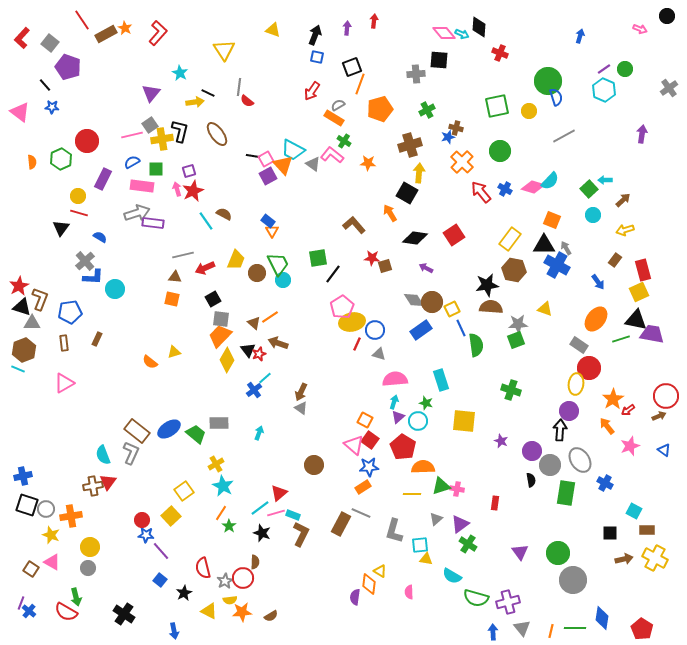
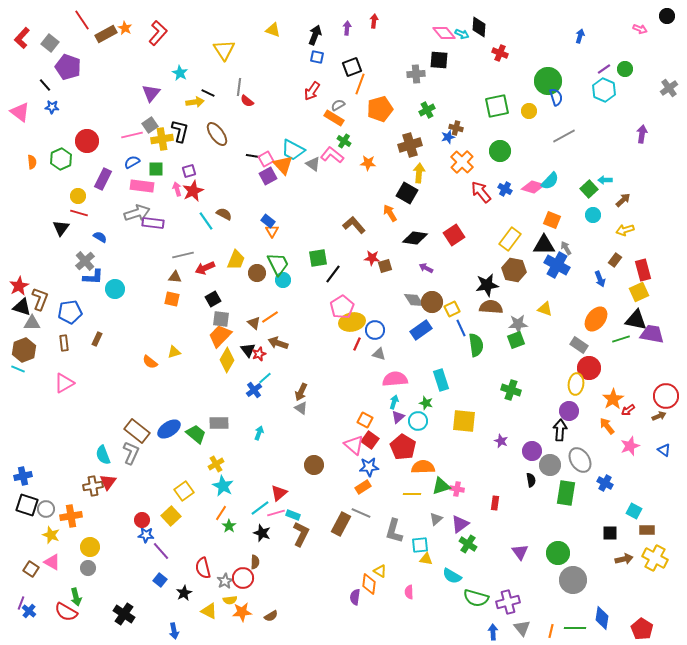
blue arrow at (598, 282): moved 2 px right, 3 px up; rotated 14 degrees clockwise
